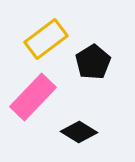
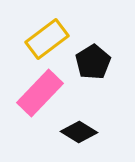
yellow rectangle: moved 1 px right
pink rectangle: moved 7 px right, 4 px up
